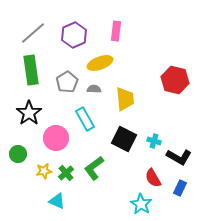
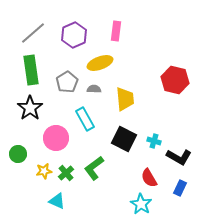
black star: moved 1 px right, 5 px up
red semicircle: moved 4 px left
